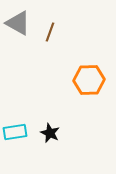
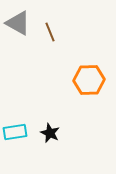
brown line: rotated 42 degrees counterclockwise
